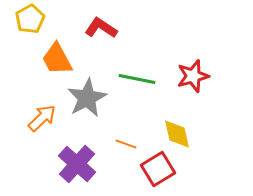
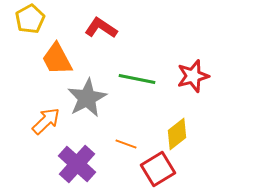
orange arrow: moved 4 px right, 3 px down
yellow diamond: rotated 64 degrees clockwise
